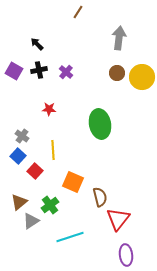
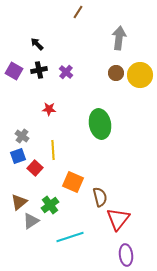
brown circle: moved 1 px left
yellow circle: moved 2 px left, 2 px up
blue square: rotated 28 degrees clockwise
red square: moved 3 px up
